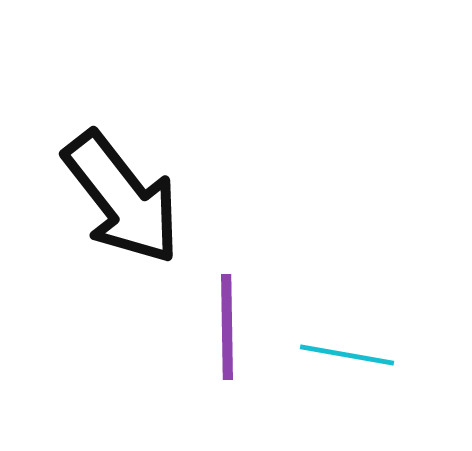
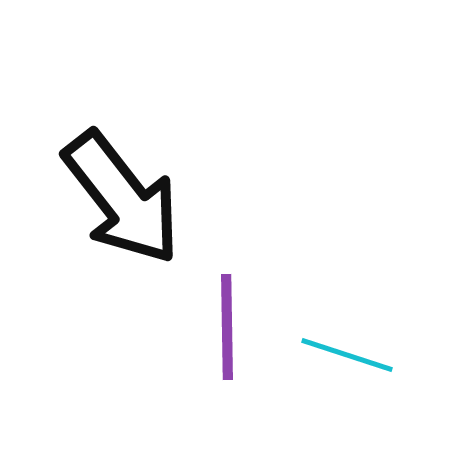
cyan line: rotated 8 degrees clockwise
